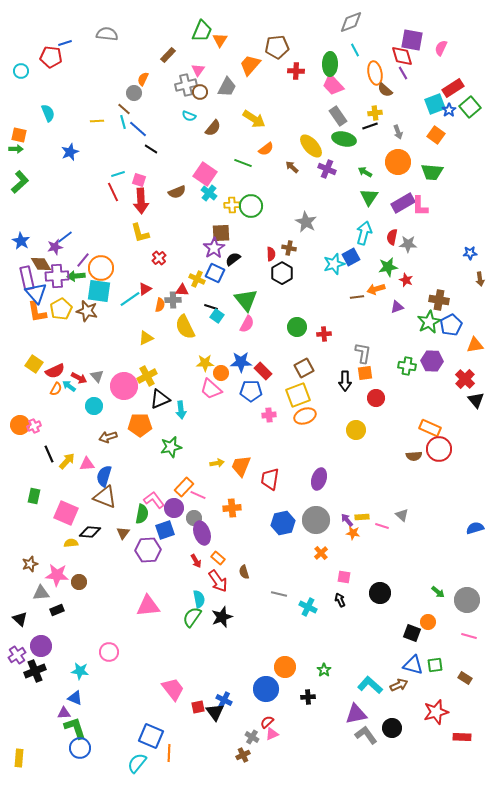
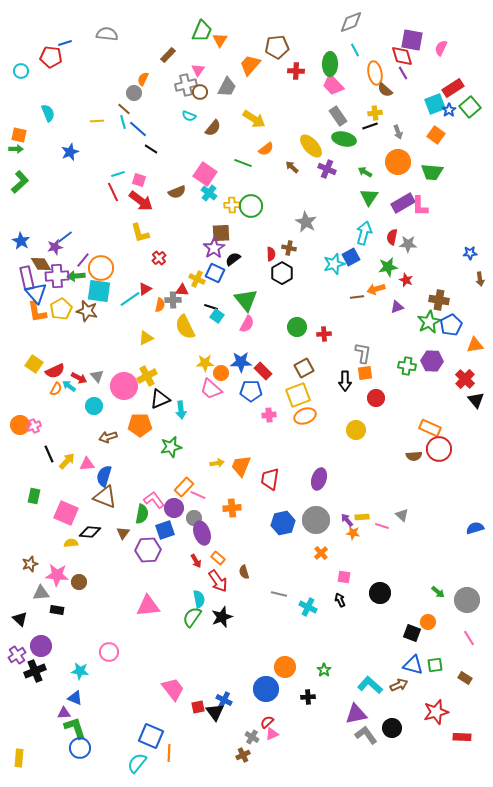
red arrow at (141, 201): rotated 50 degrees counterclockwise
black rectangle at (57, 610): rotated 32 degrees clockwise
pink line at (469, 636): moved 2 px down; rotated 42 degrees clockwise
